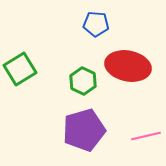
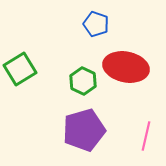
blue pentagon: rotated 15 degrees clockwise
red ellipse: moved 2 px left, 1 px down
pink line: rotated 64 degrees counterclockwise
